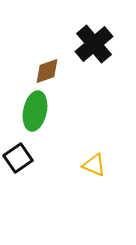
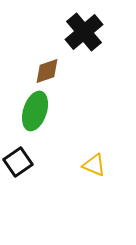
black cross: moved 10 px left, 12 px up
green ellipse: rotated 6 degrees clockwise
black square: moved 4 px down
